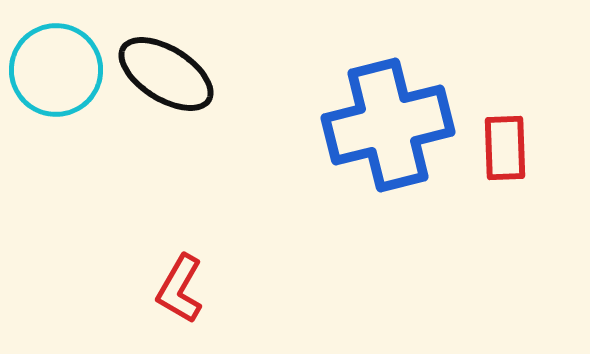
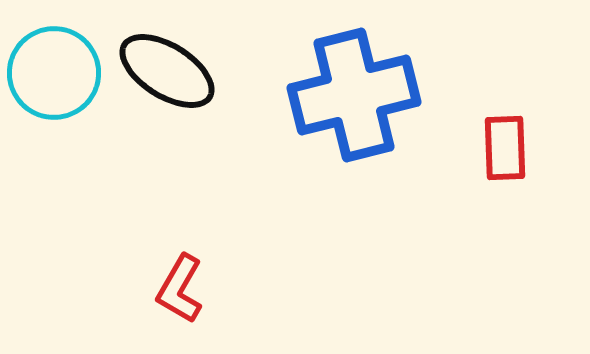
cyan circle: moved 2 px left, 3 px down
black ellipse: moved 1 px right, 3 px up
blue cross: moved 34 px left, 30 px up
